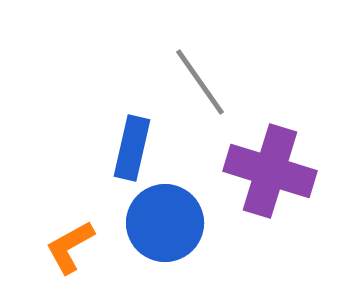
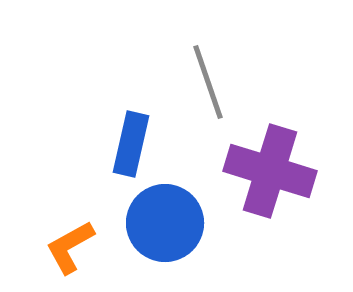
gray line: moved 8 px right; rotated 16 degrees clockwise
blue rectangle: moved 1 px left, 4 px up
